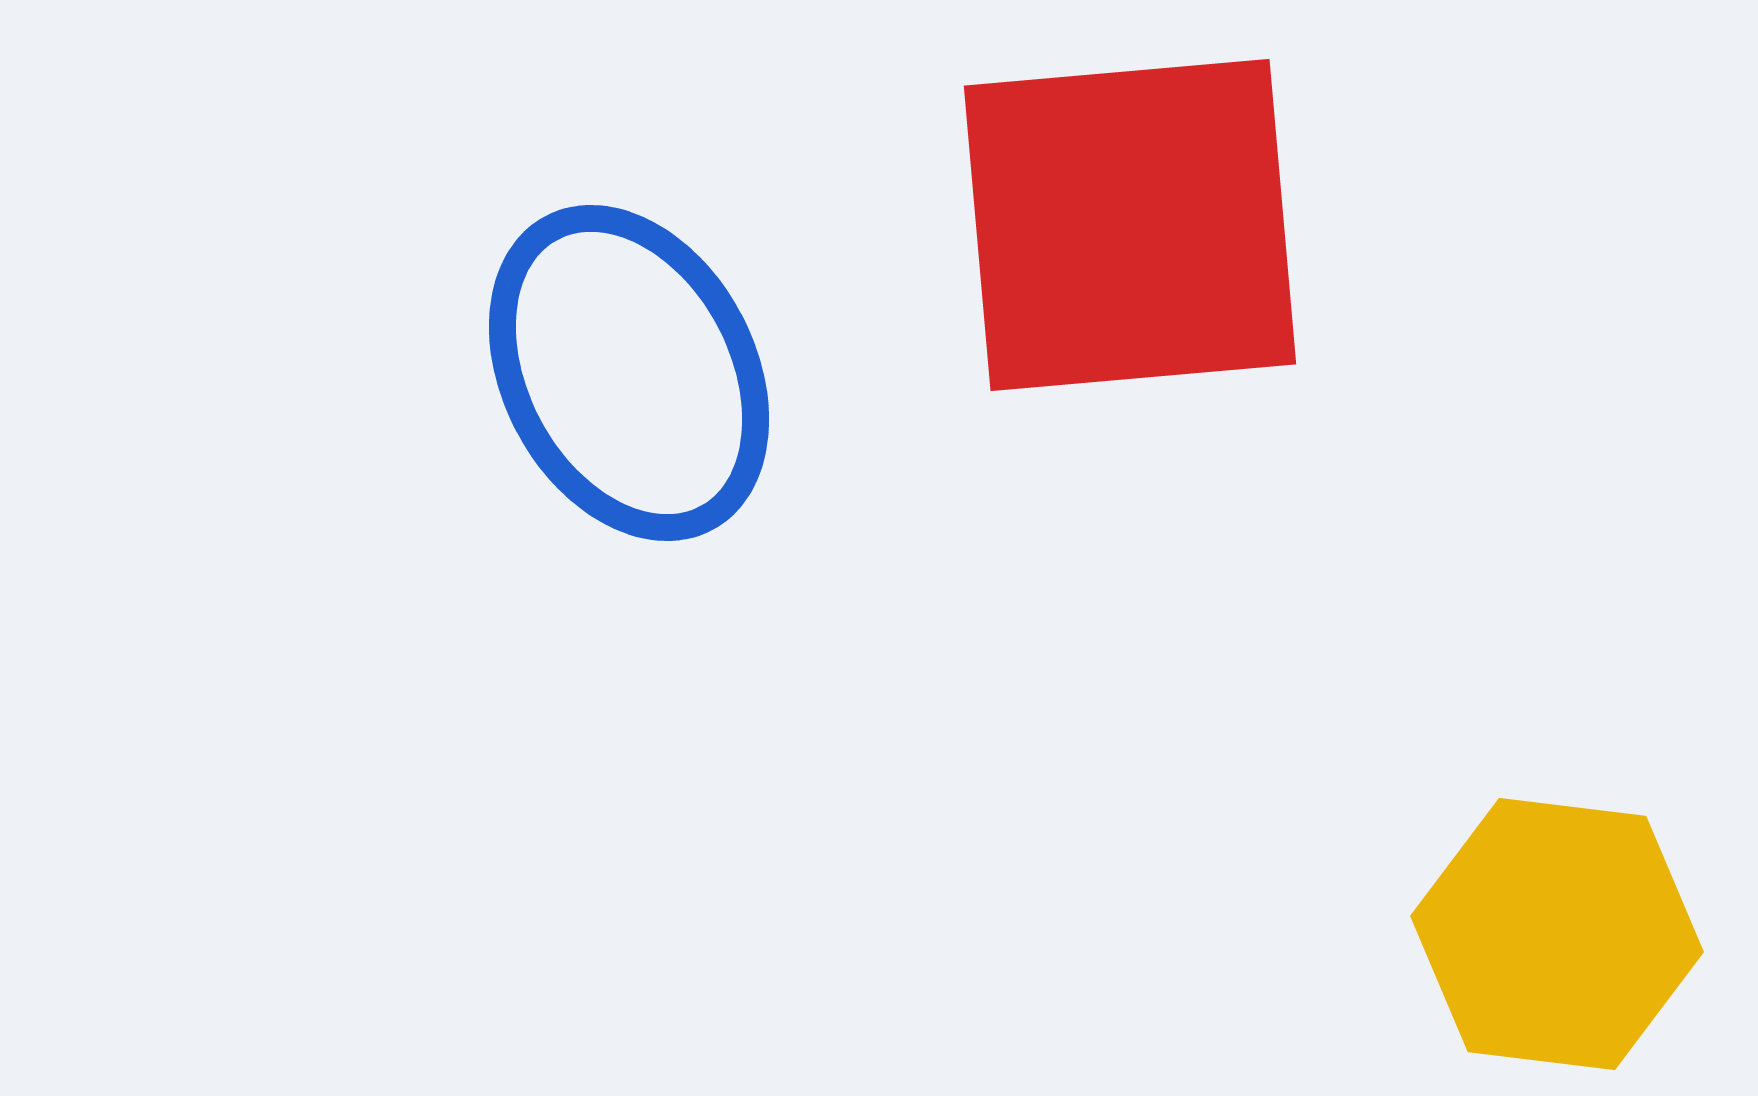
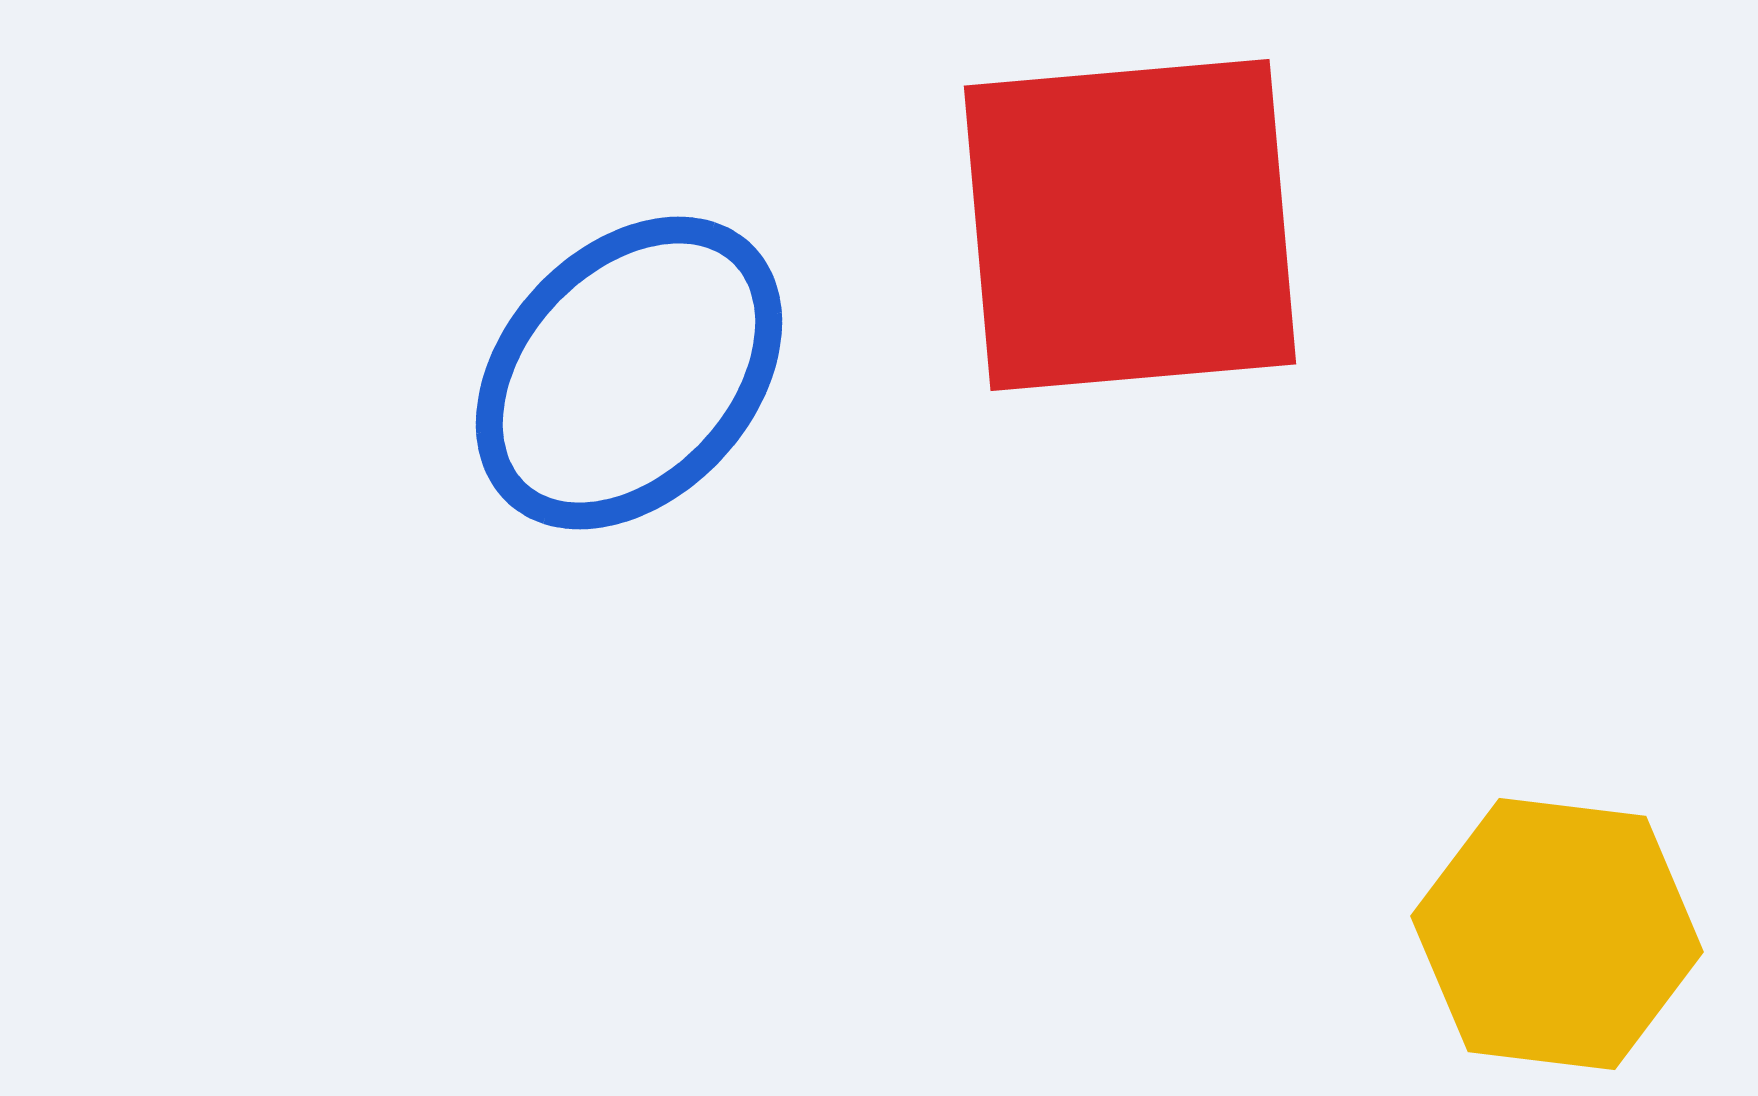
blue ellipse: rotated 71 degrees clockwise
